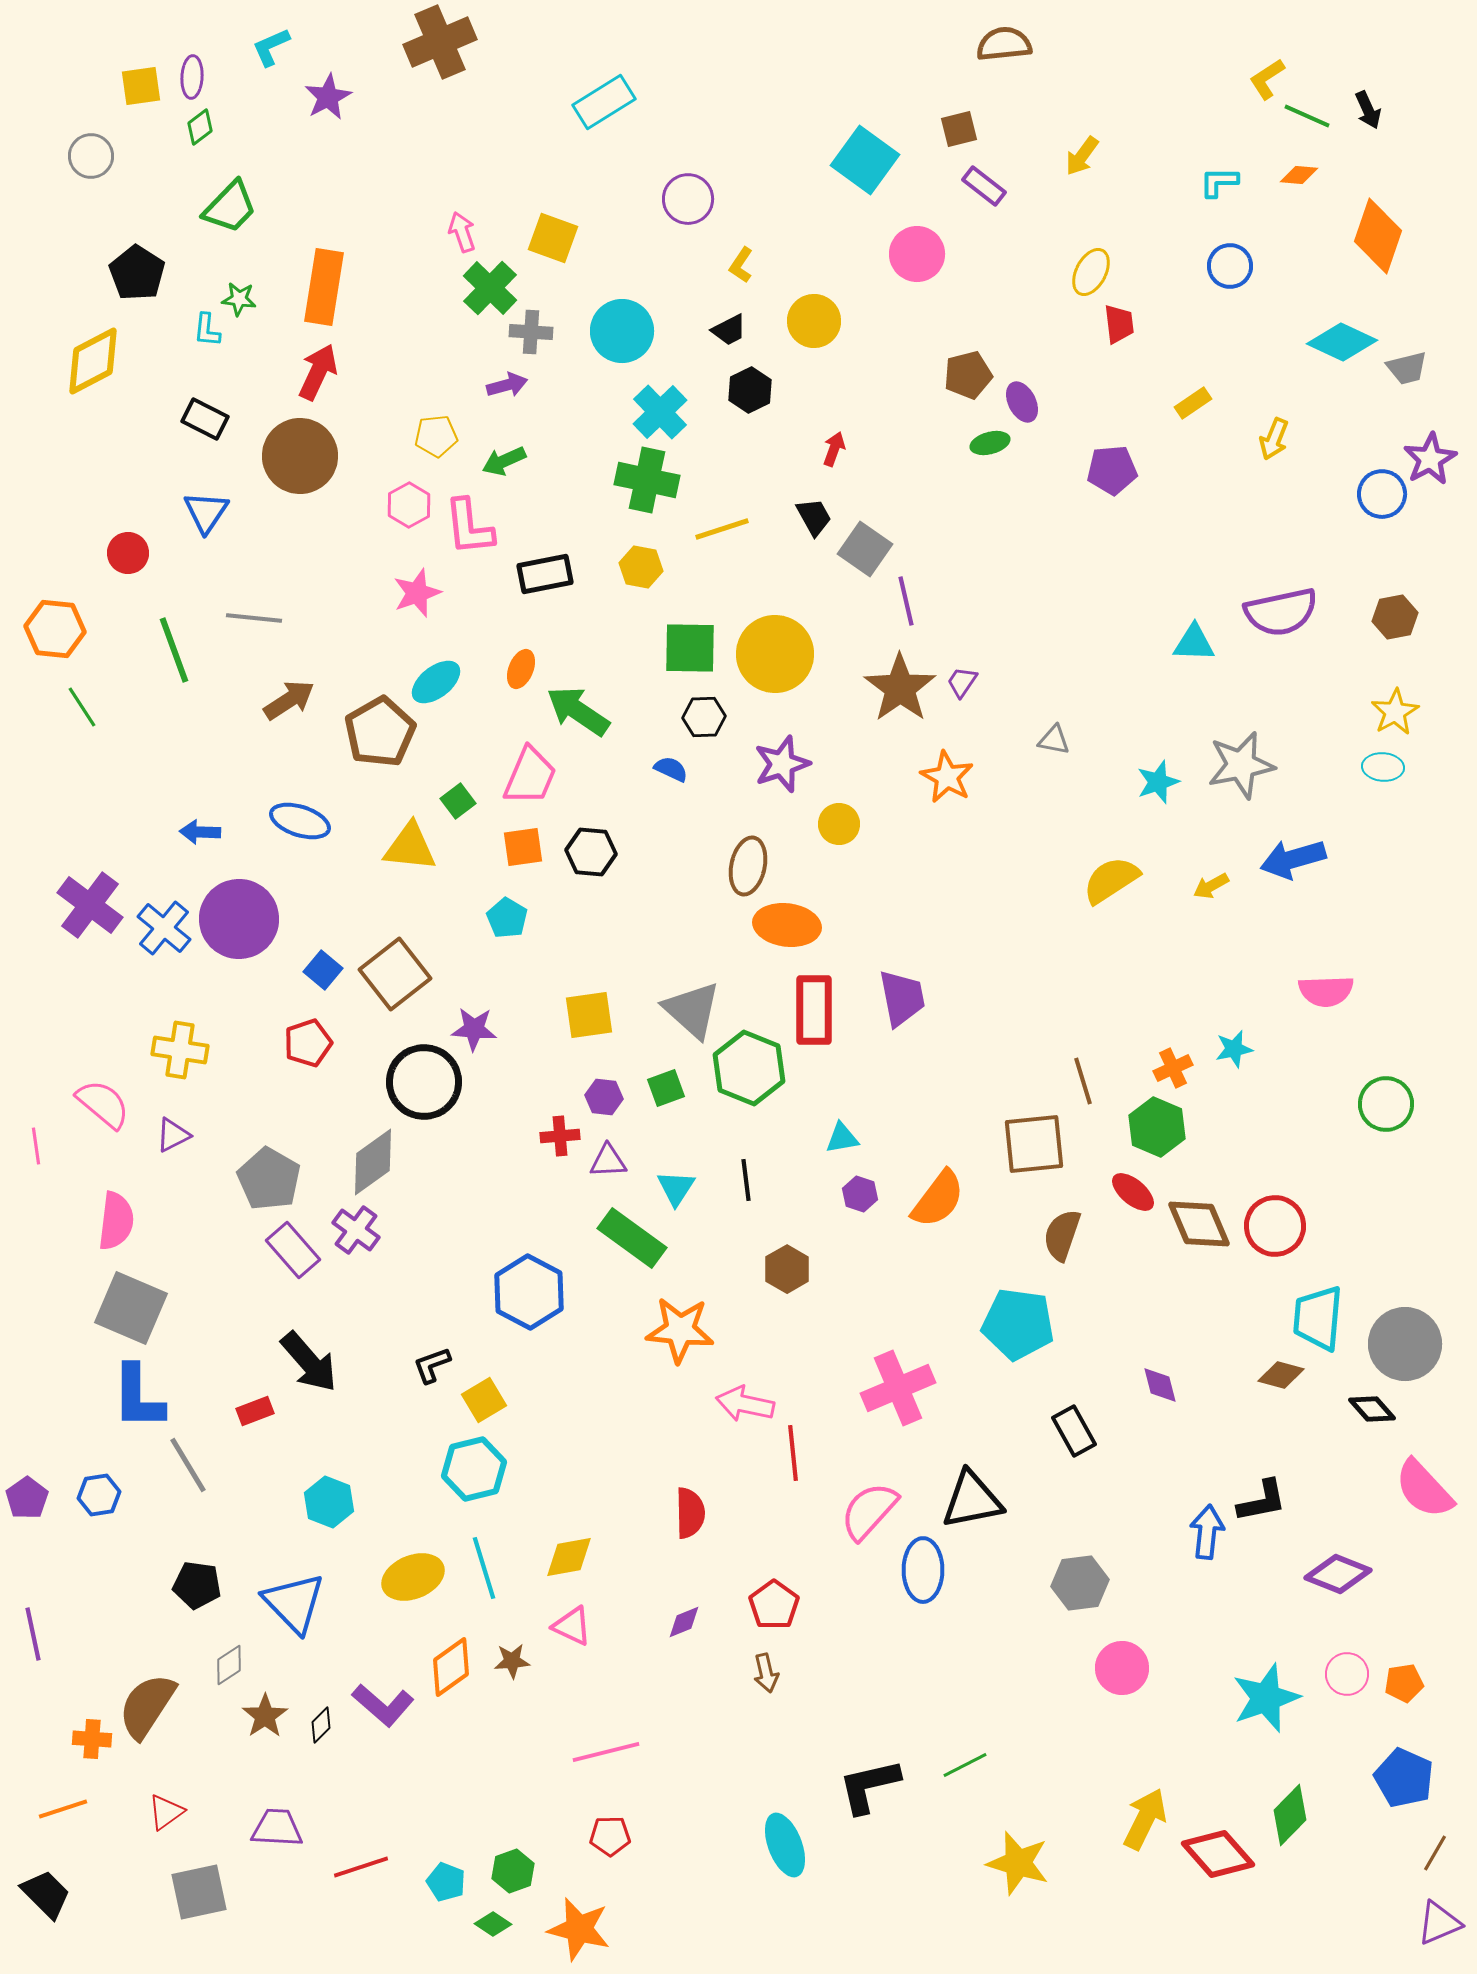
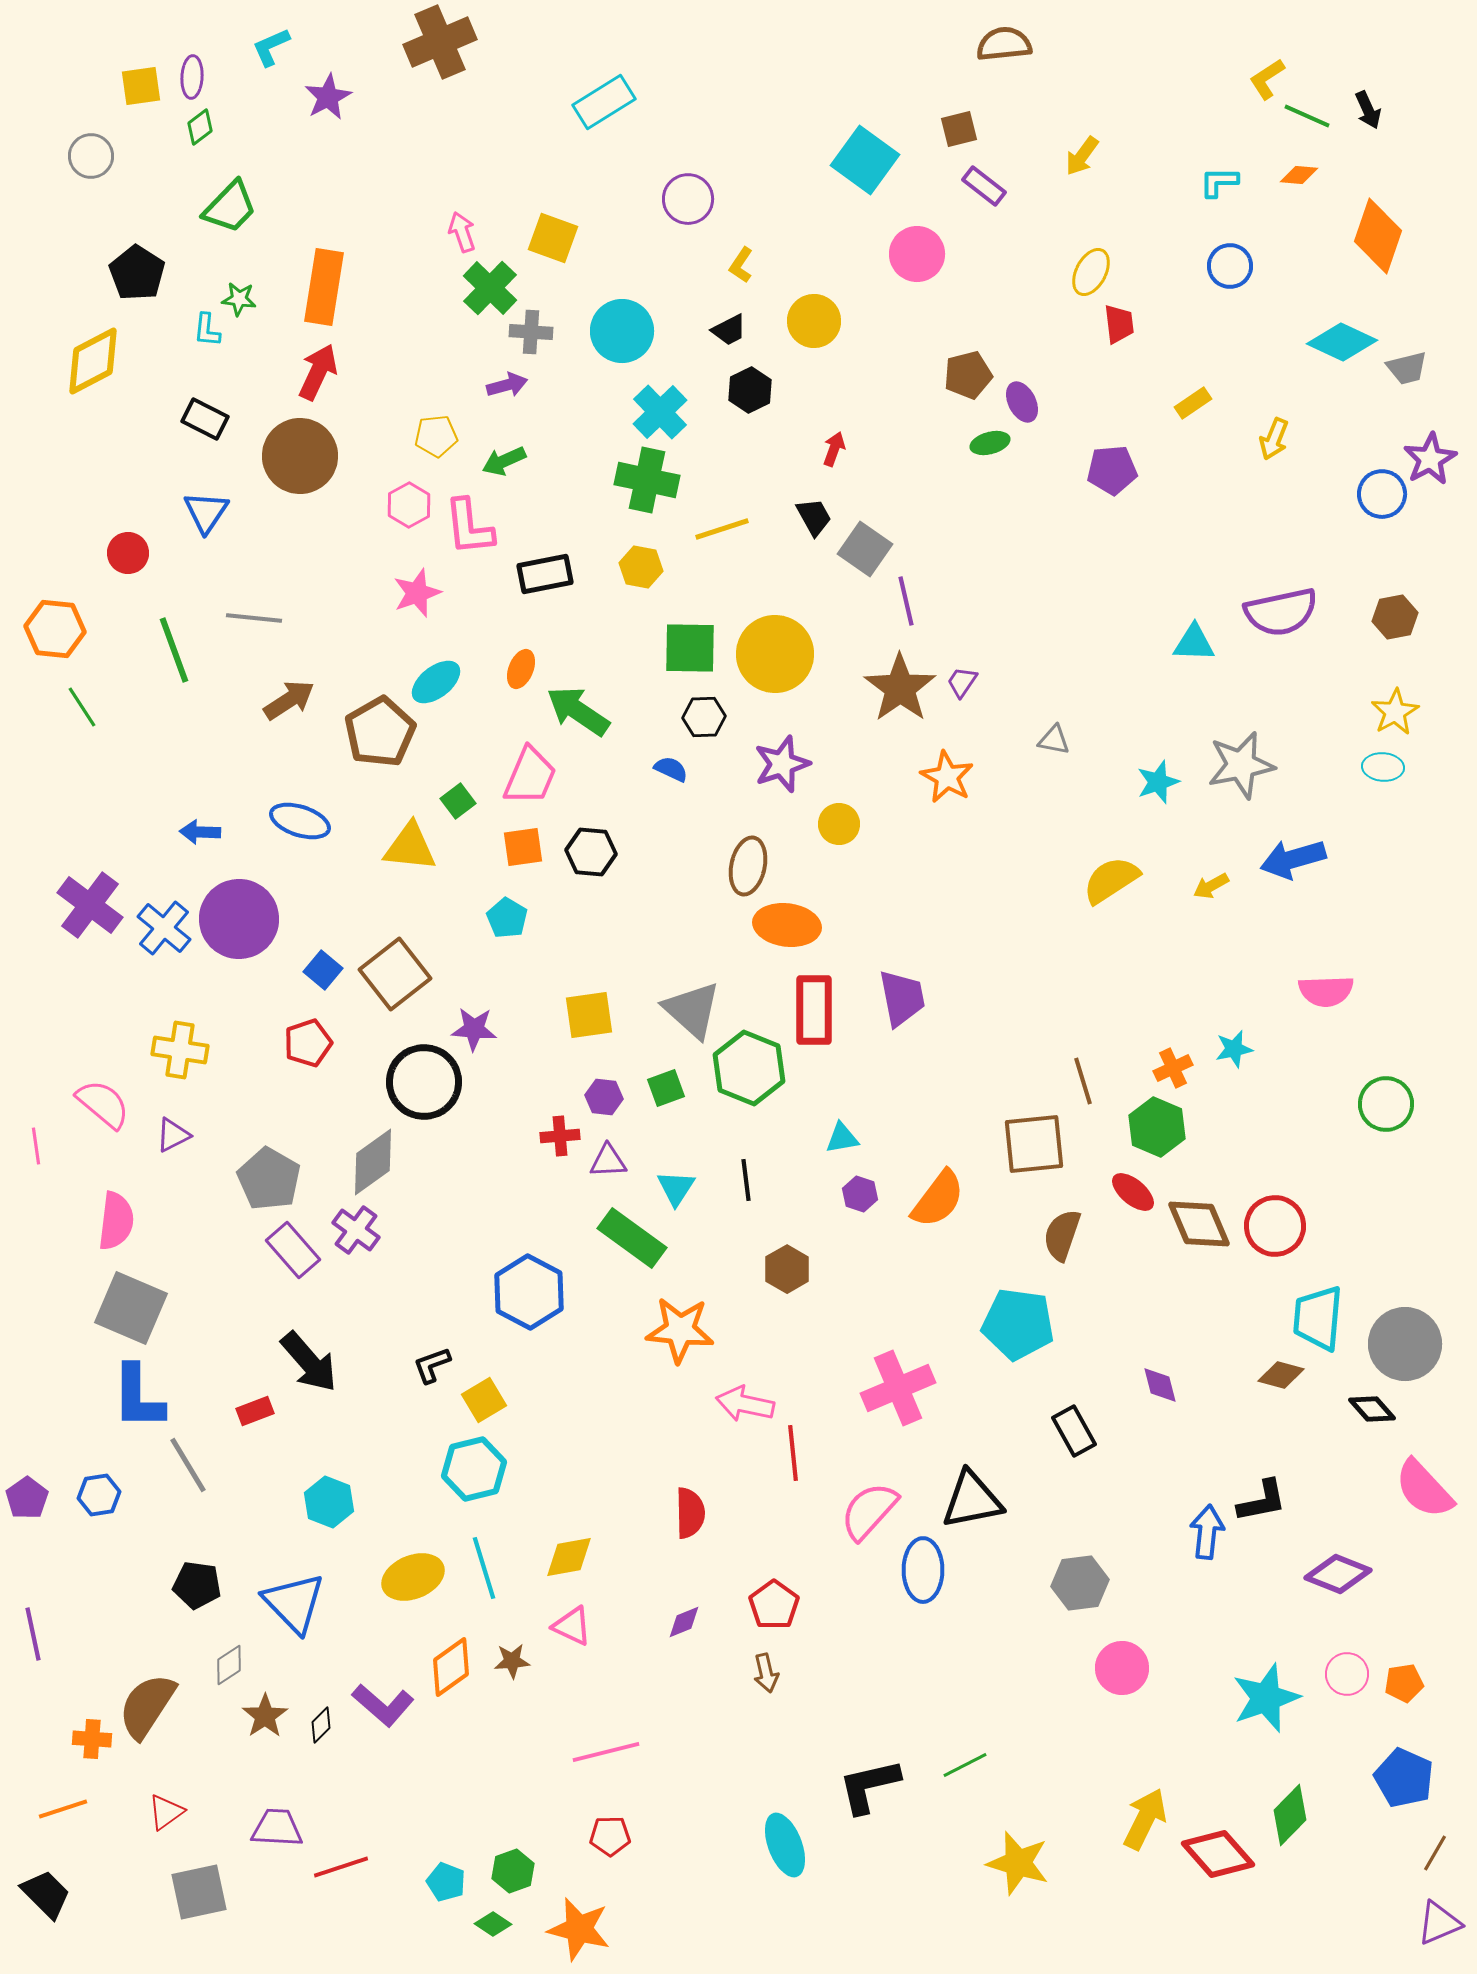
red line at (361, 1867): moved 20 px left
